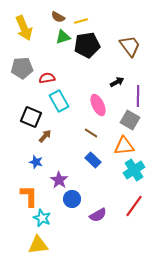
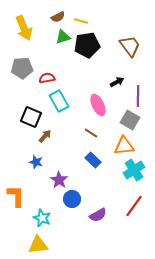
brown semicircle: rotated 56 degrees counterclockwise
yellow line: rotated 32 degrees clockwise
orange L-shape: moved 13 px left
